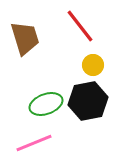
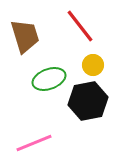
brown trapezoid: moved 2 px up
green ellipse: moved 3 px right, 25 px up
